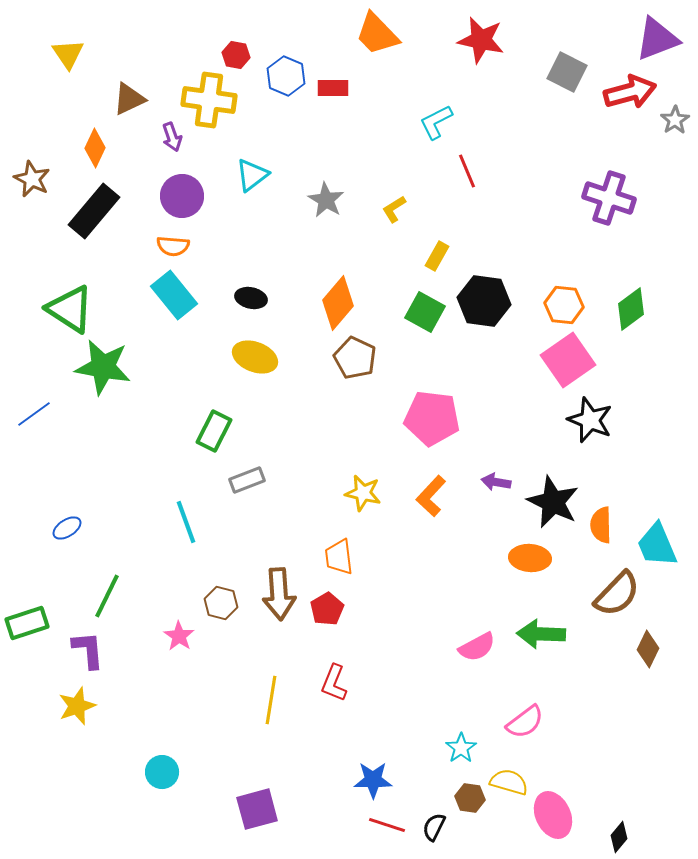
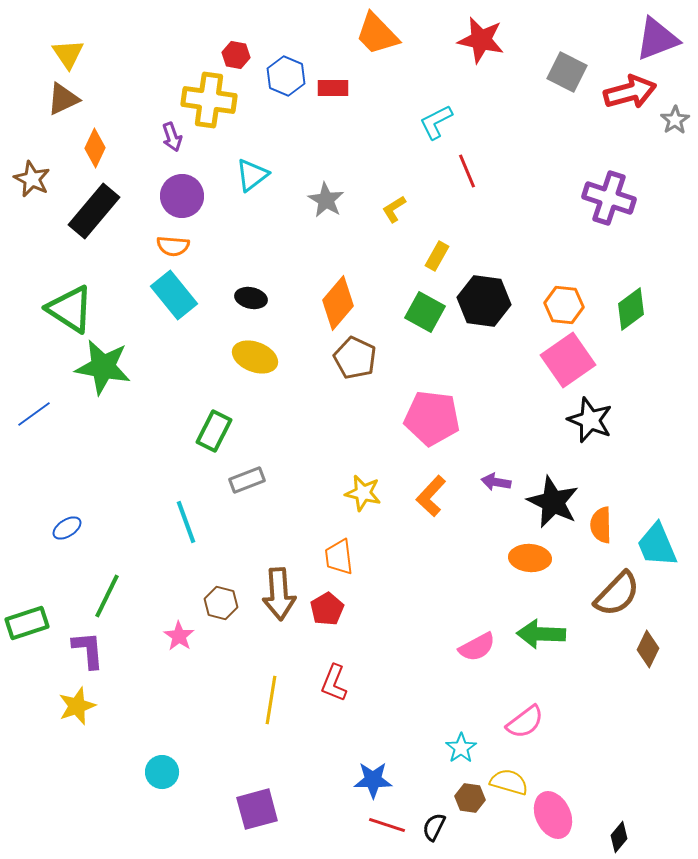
brown triangle at (129, 99): moved 66 px left
